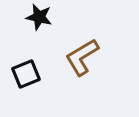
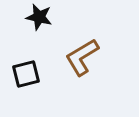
black square: rotated 8 degrees clockwise
